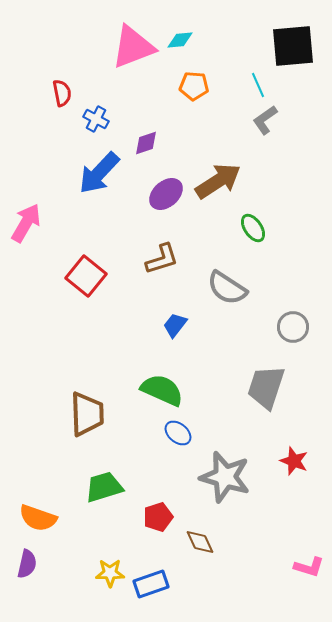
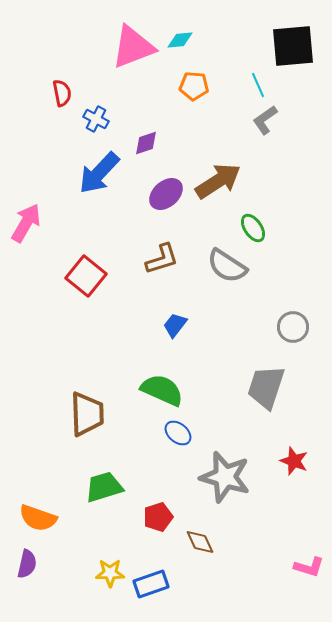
gray semicircle: moved 22 px up
